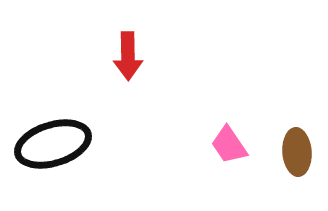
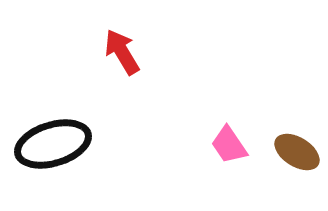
red arrow: moved 6 px left, 4 px up; rotated 150 degrees clockwise
brown ellipse: rotated 54 degrees counterclockwise
